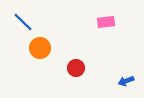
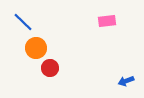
pink rectangle: moved 1 px right, 1 px up
orange circle: moved 4 px left
red circle: moved 26 px left
